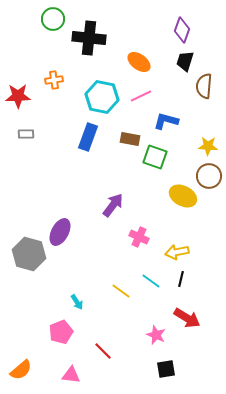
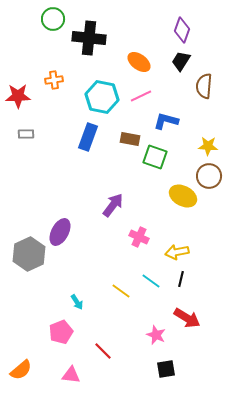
black trapezoid: moved 4 px left; rotated 15 degrees clockwise
gray hexagon: rotated 20 degrees clockwise
